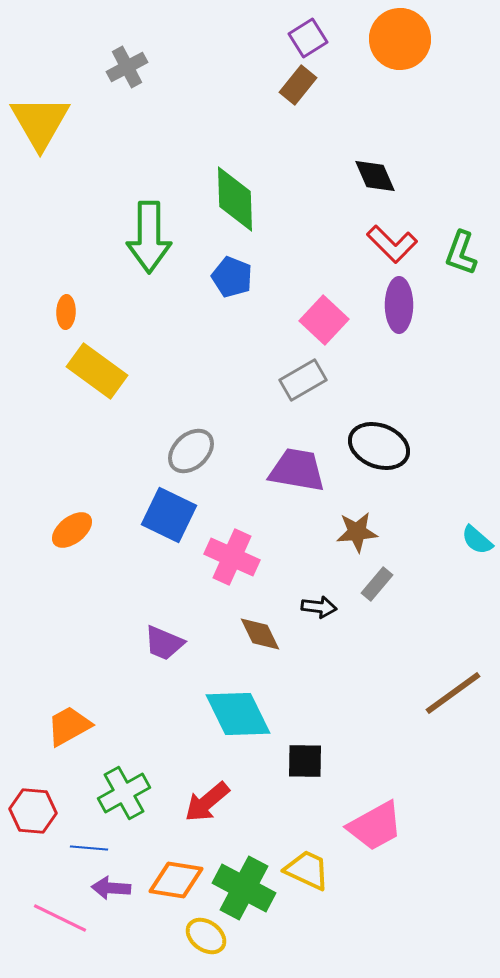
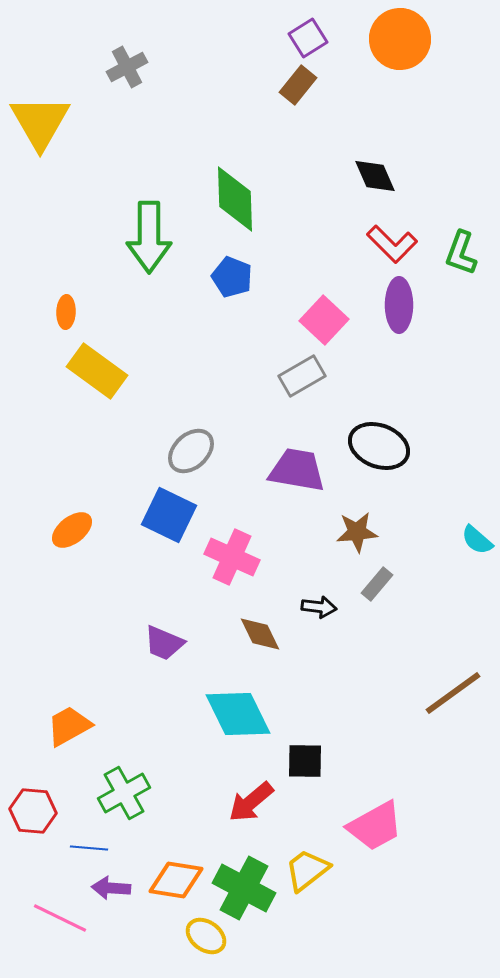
gray rectangle at (303, 380): moved 1 px left, 4 px up
red arrow at (207, 802): moved 44 px right
yellow trapezoid at (307, 870): rotated 63 degrees counterclockwise
